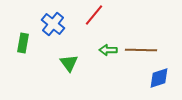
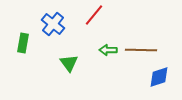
blue diamond: moved 1 px up
